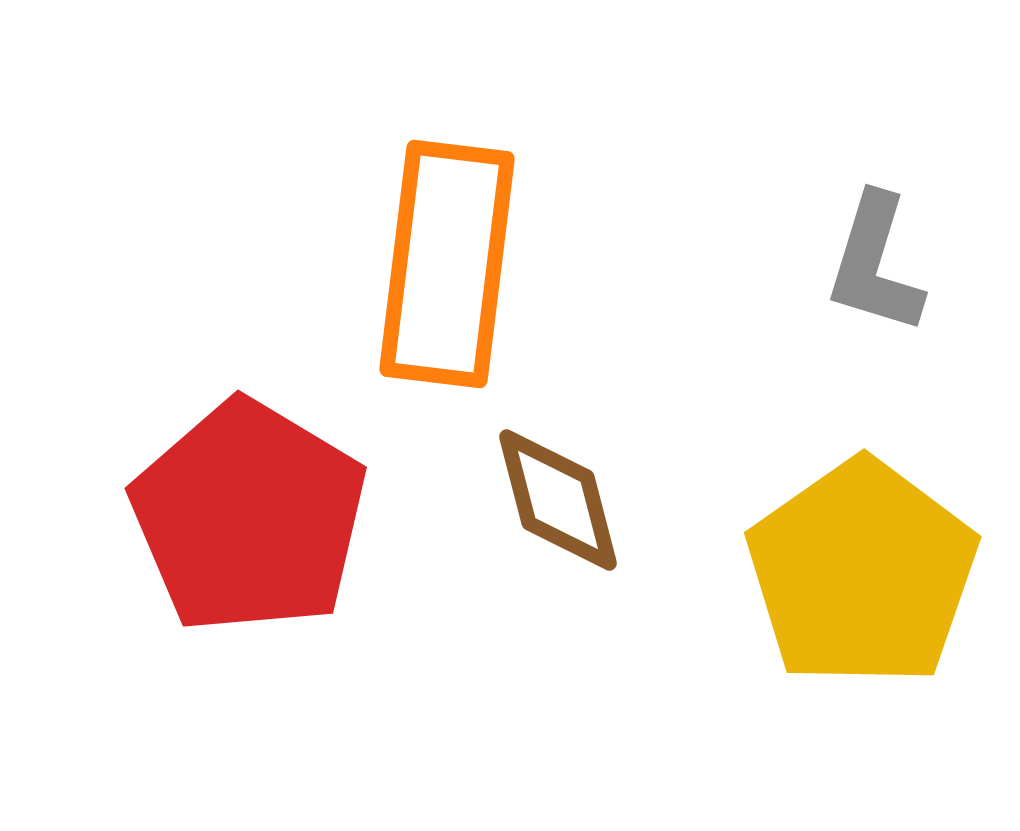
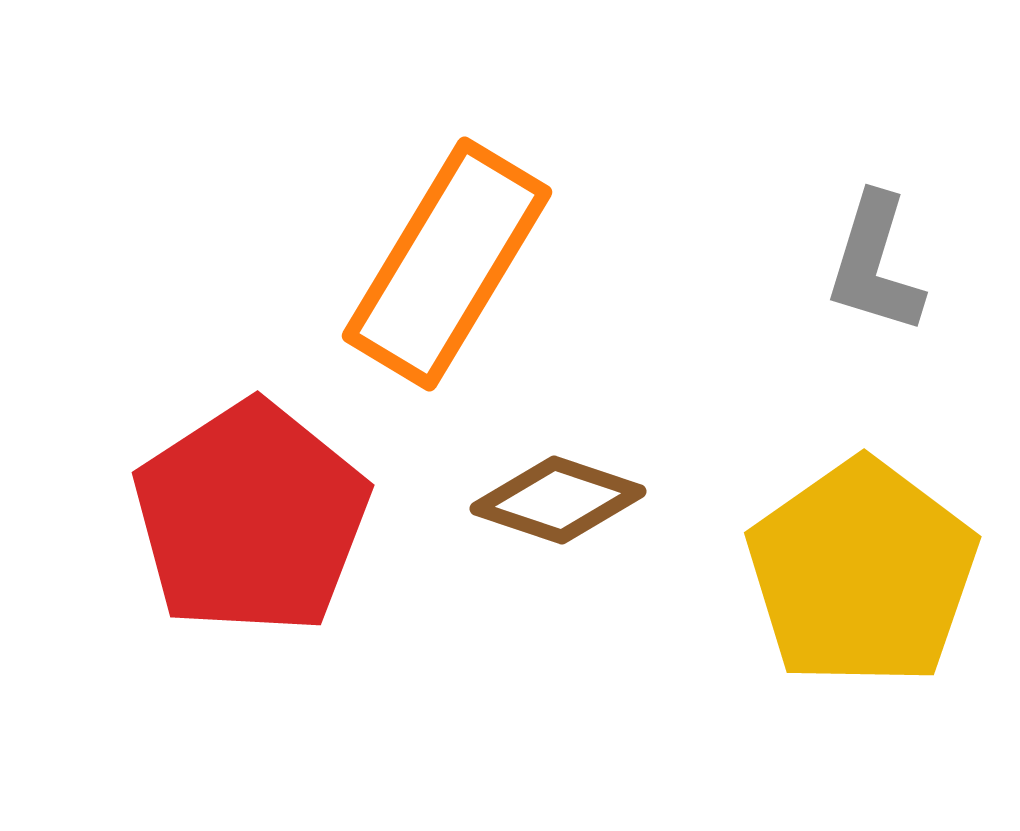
orange rectangle: rotated 24 degrees clockwise
brown diamond: rotated 57 degrees counterclockwise
red pentagon: moved 2 px right, 1 px down; rotated 8 degrees clockwise
